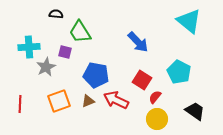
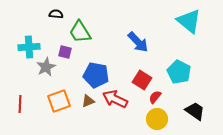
red arrow: moved 1 px left, 1 px up
